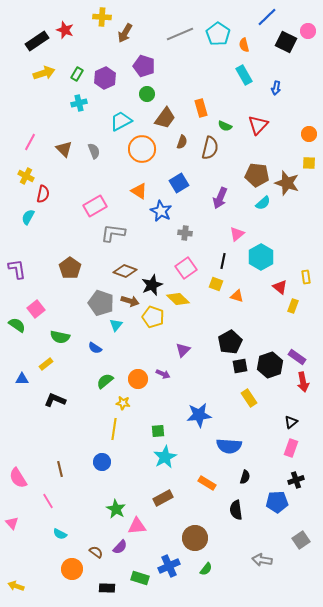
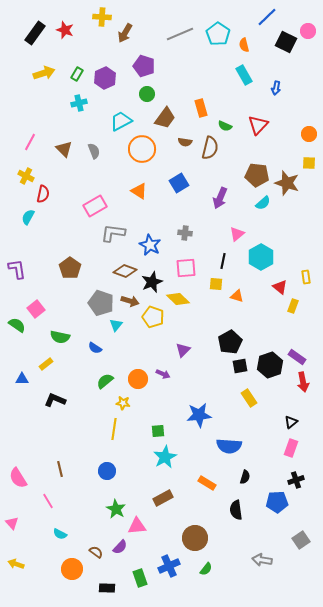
black rectangle at (37, 41): moved 2 px left, 8 px up; rotated 20 degrees counterclockwise
brown semicircle at (182, 142): moved 3 px right; rotated 80 degrees clockwise
blue star at (161, 211): moved 11 px left, 34 px down
pink square at (186, 268): rotated 30 degrees clockwise
yellow square at (216, 284): rotated 16 degrees counterclockwise
black star at (152, 285): moved 3 px up
blue circle at (102, 462): moved 5 px right, 9 px down
green rectangle at (140, 578): rotated 54 degrees clockwise
yellow arrow at (16, 586): moved 22 px up
